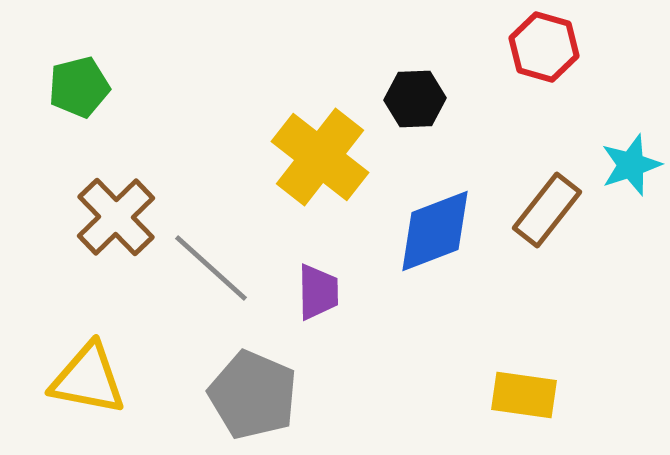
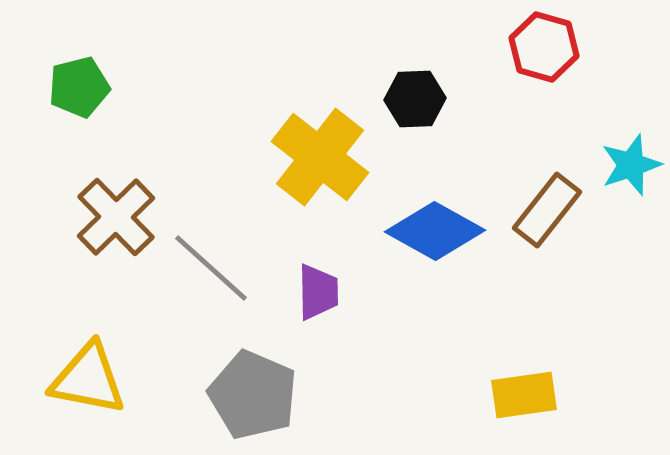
blue diamond: rotated 50 degrees clockwise
yellow rectangle: rotated 16 degrees counterclockwise
